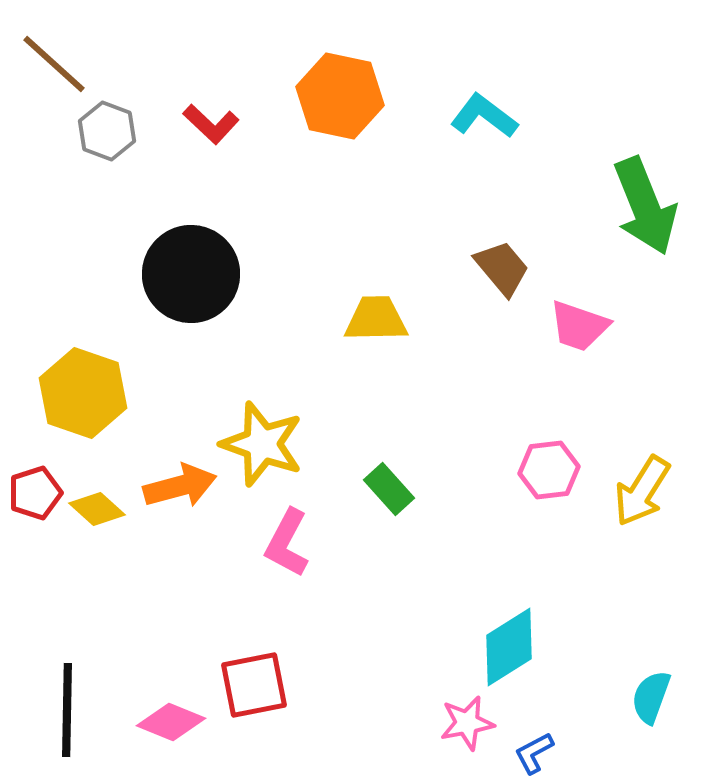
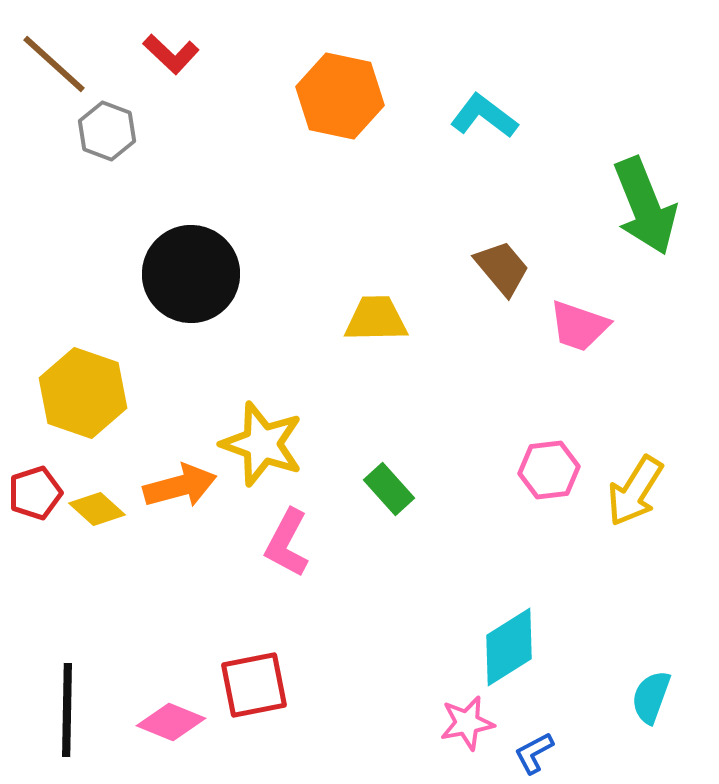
red L-shape: moved 40 px left, 70 px up
yellow arrow: moved 7 px left
